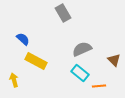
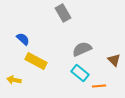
yellow arrow: rotated 64 degrees counterclockwise
